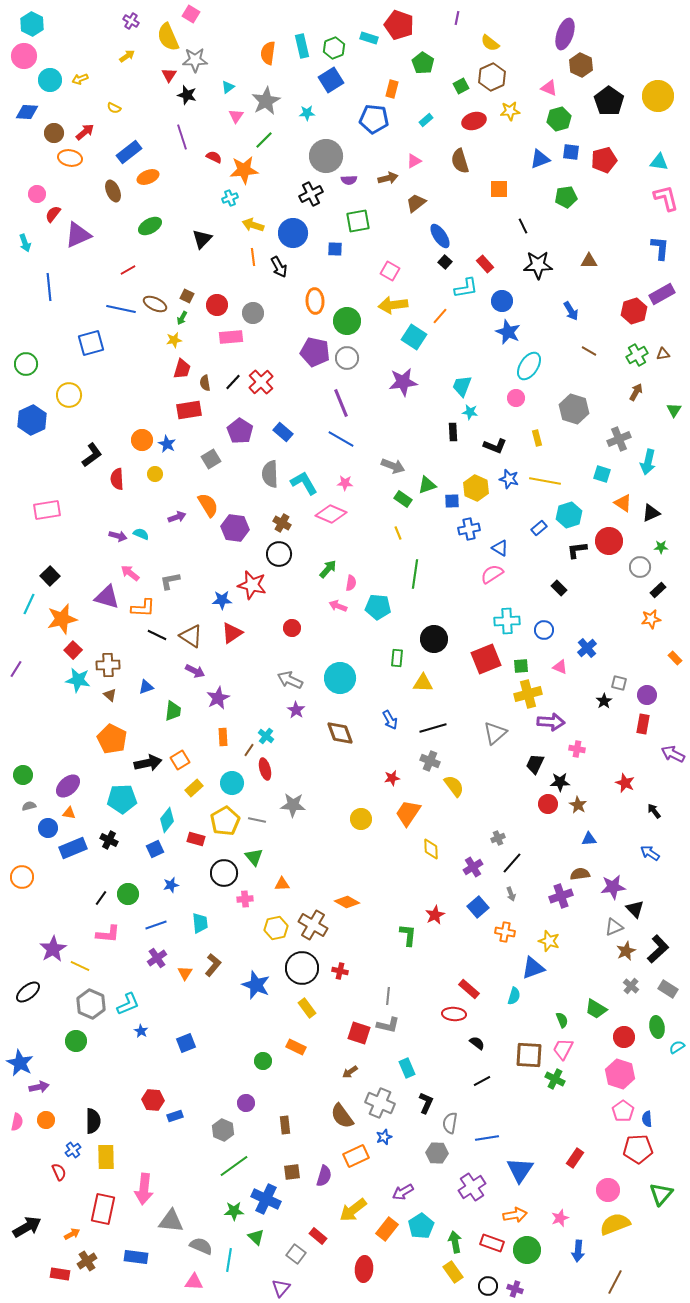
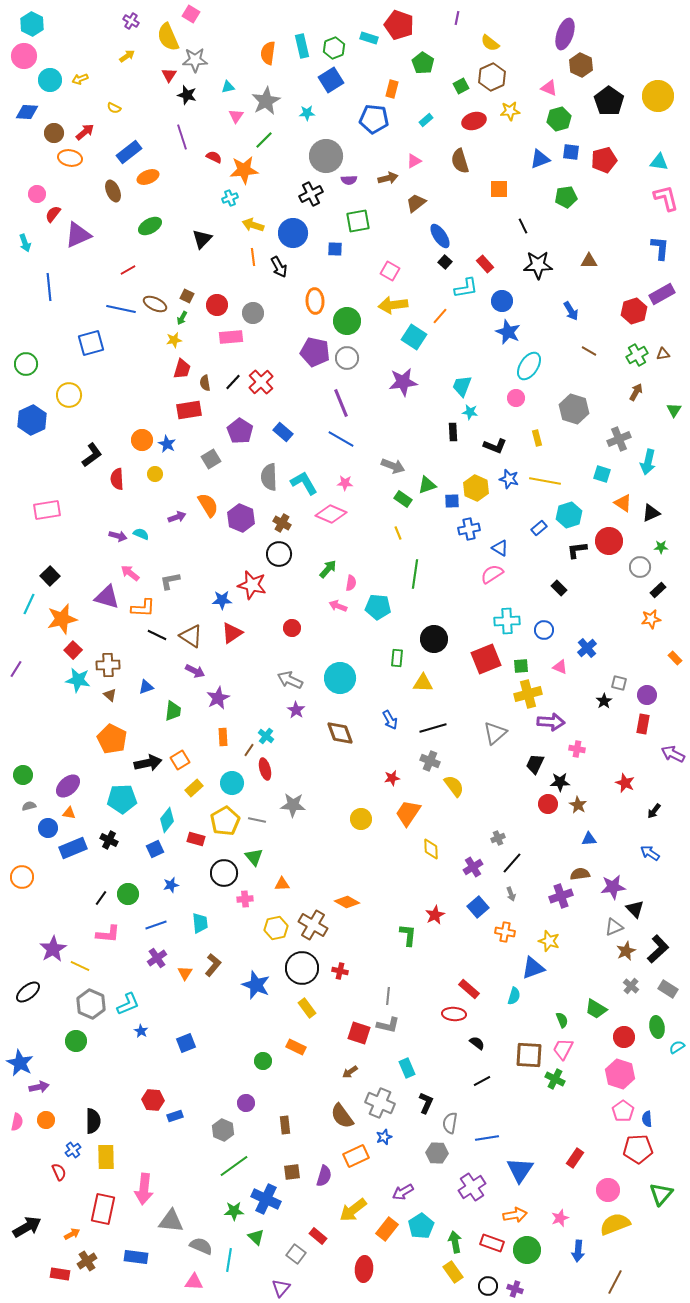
cyan triangle at (228, 87): rotated 24 degrees clockwise
gray semicircle at (270, 474): moved 1 px left, 3 px down
purple hexagon at (235, 528): moved 6 px right, 10 px up; rotated 16 degrees clockwise
black arrow at (654, 811): rotated 105 degrees counterclockwise
